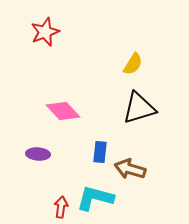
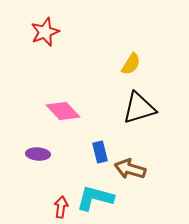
yellow semicircle: moved 2 px left
blue rectangle: rotated 20 degrees counterclockwise
